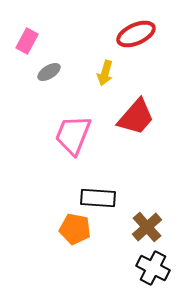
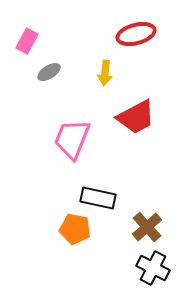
red ellipse: rotated 9 degrees clockwise
yellow arrow: rotated 10 degrees counterclockwise
red trapezoid: rotated 21 degrees clockwise
pink trapezoid: moved 1 px left, 4 px down
black rectangle: rotated 8 degrees clockwise
